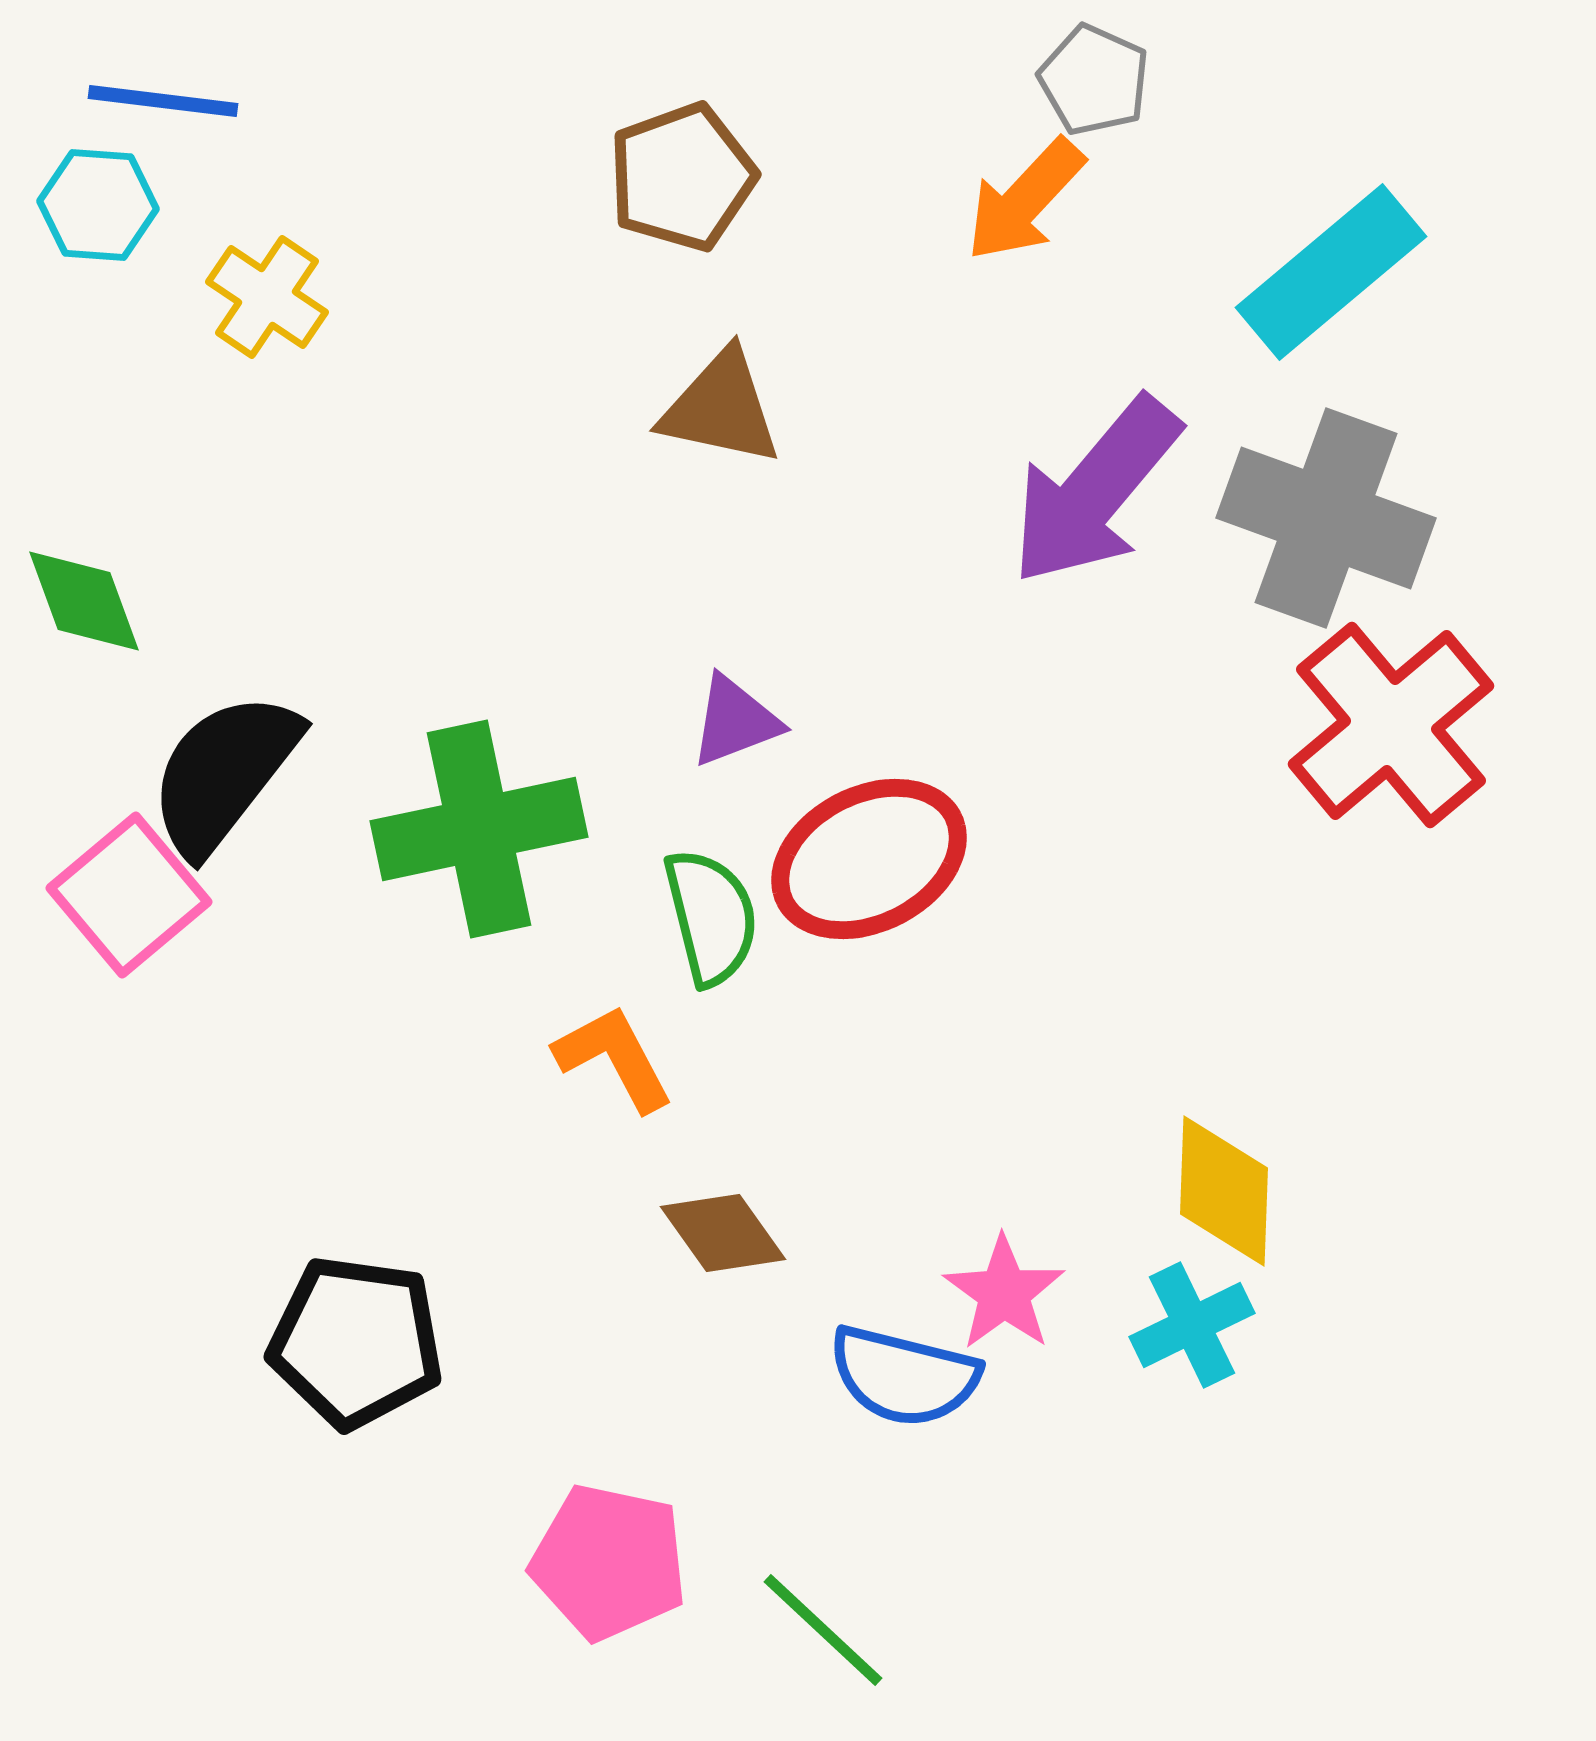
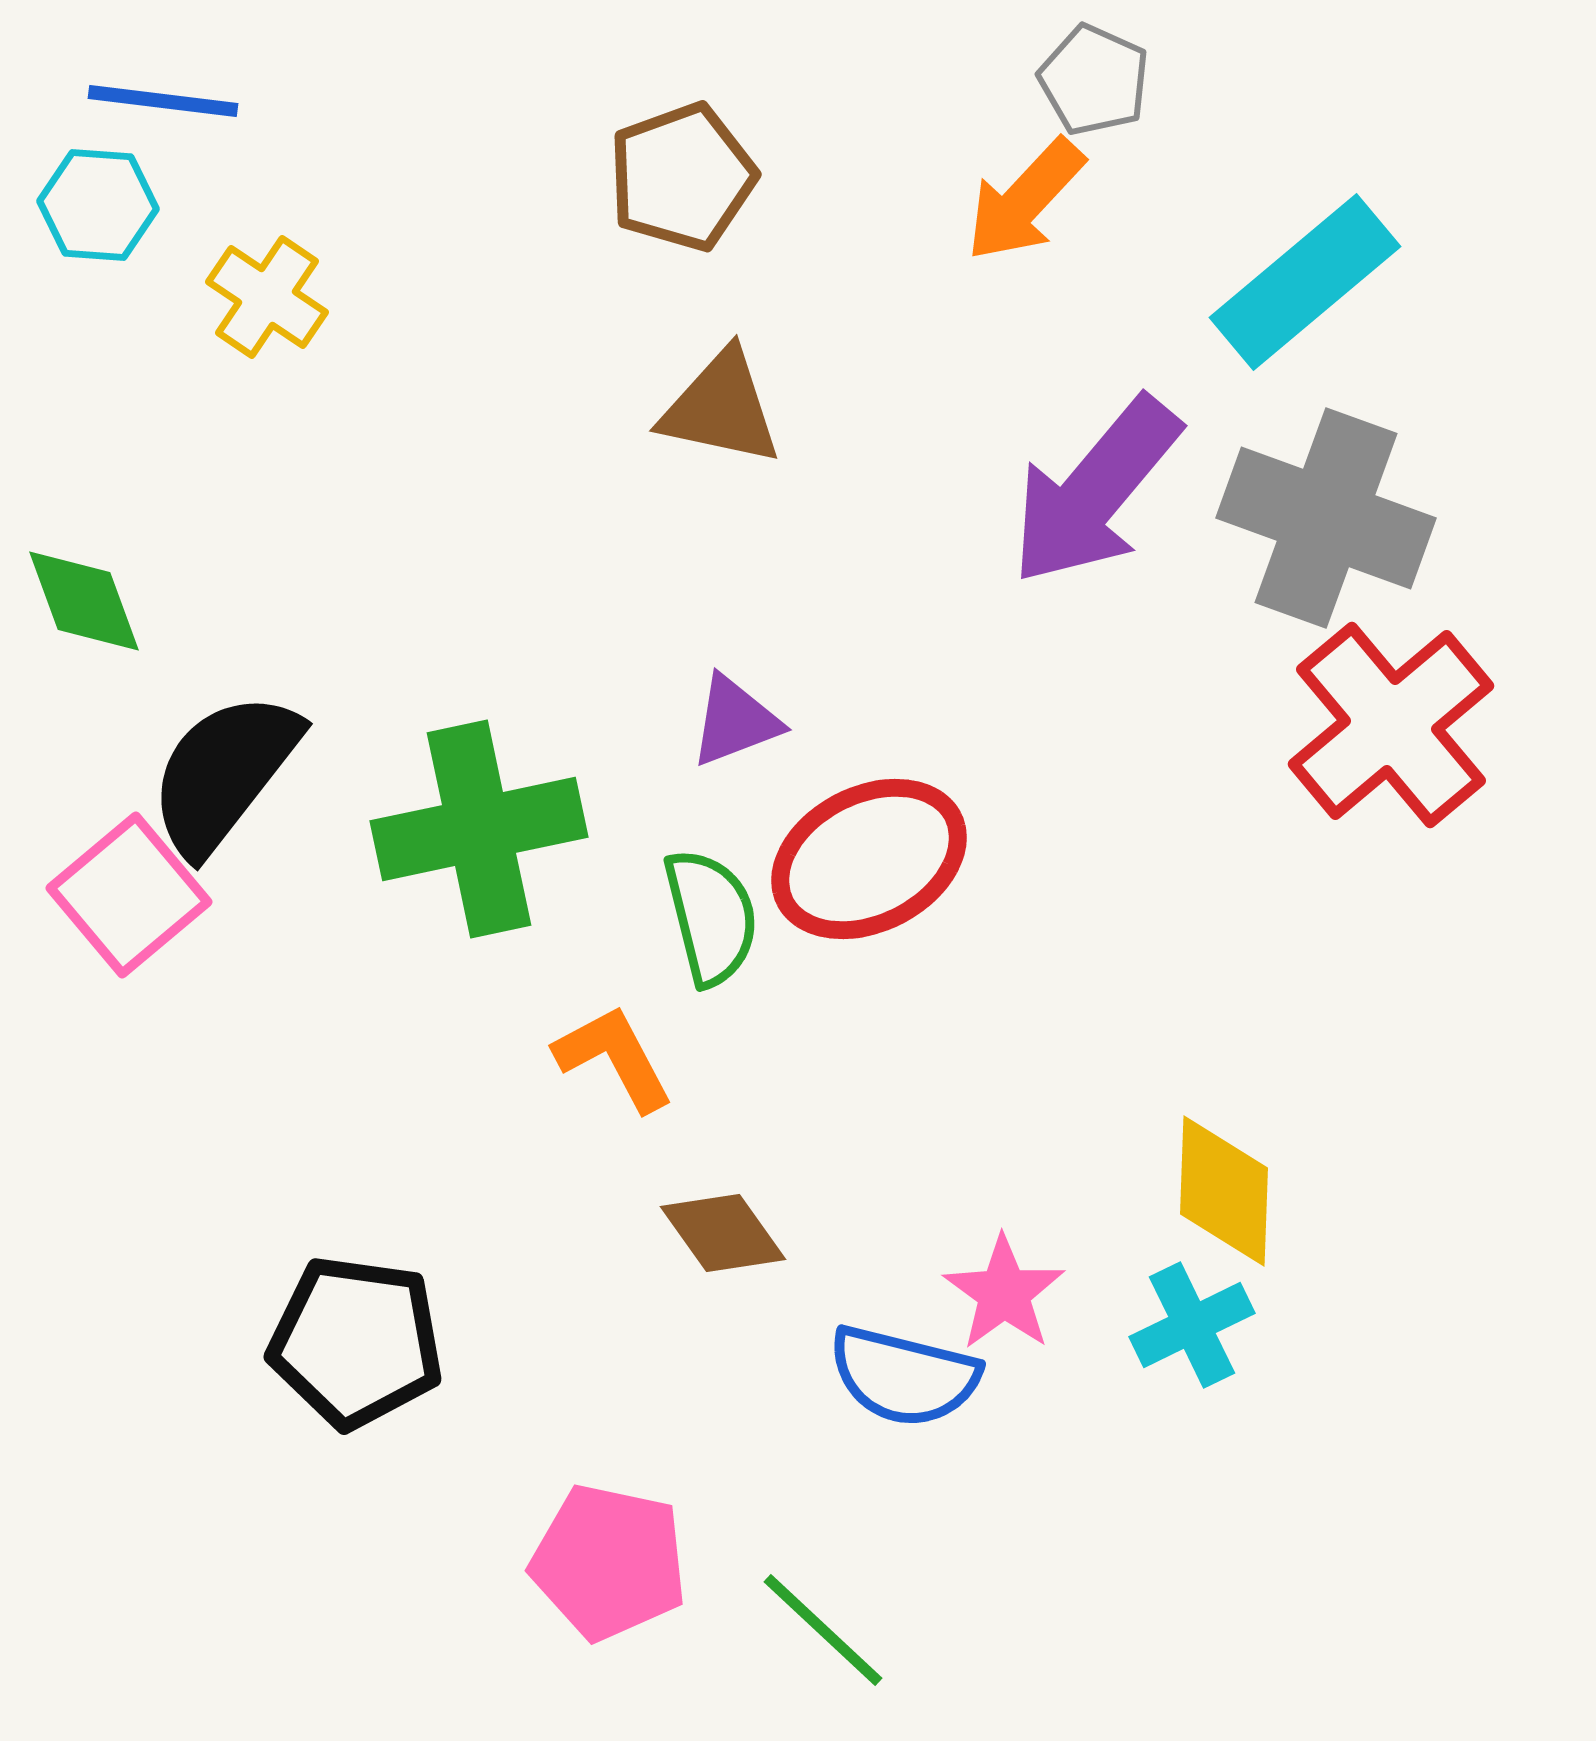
cyan rectangle: moved 26 px left, 10 px down
